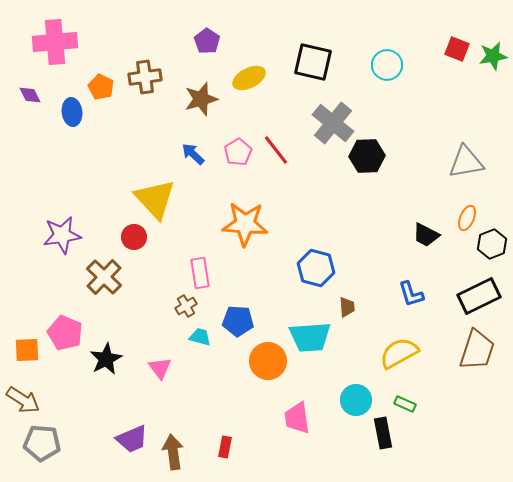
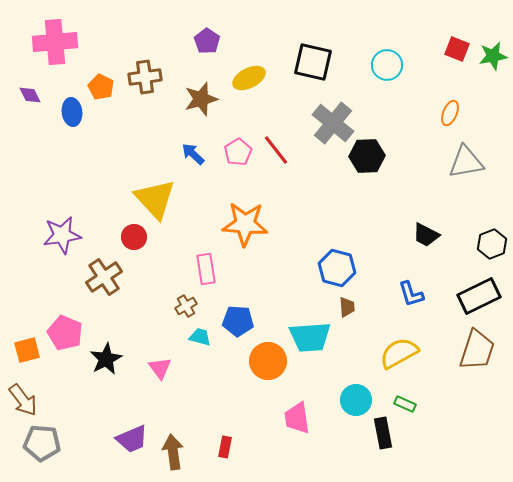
orange ellipse at (467, 218): moved 17 px left, 105 px up
blue hexagon at (316, 268): moved 21 px right
pink rectangle at (200, 273): moved 6 px right, 4 px up
brown cross at (104, 277): rotated 12 degrees clockwise
orange square at (27, 350): rotated 12 degrees counterclockwise
brown arrow at (23, 400): rotated 20 degrees clockwise
